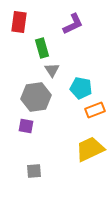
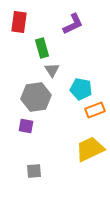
cyan pentagon: moved 1 px down
